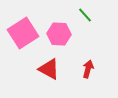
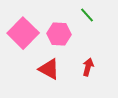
green line: moved 2 px right
pink square: rotated 12 degrees counterclockwise
red arrow: moved 2 px up
